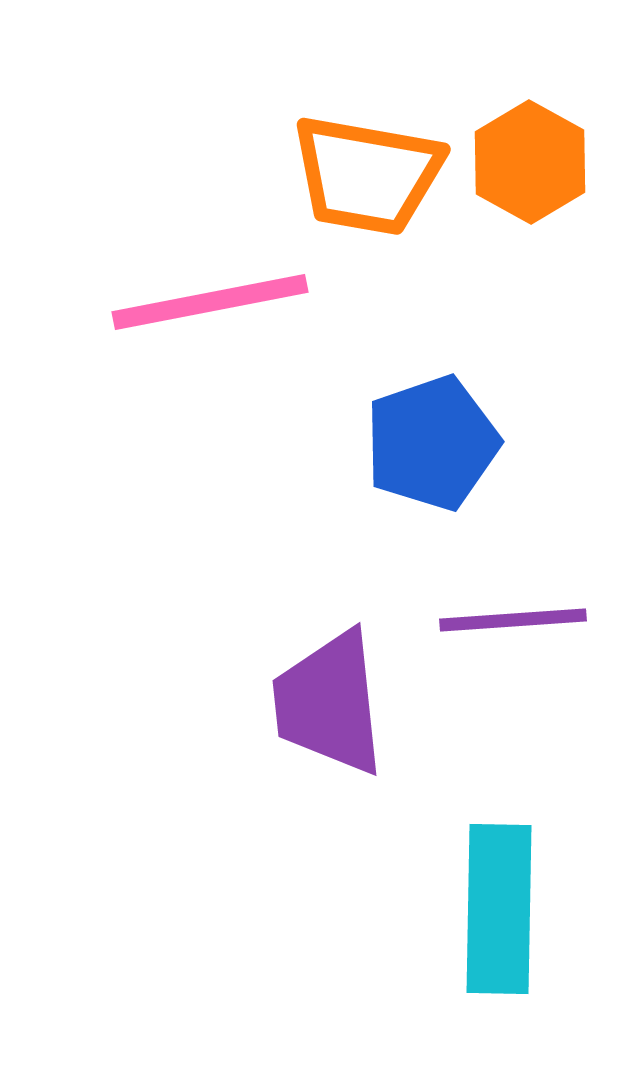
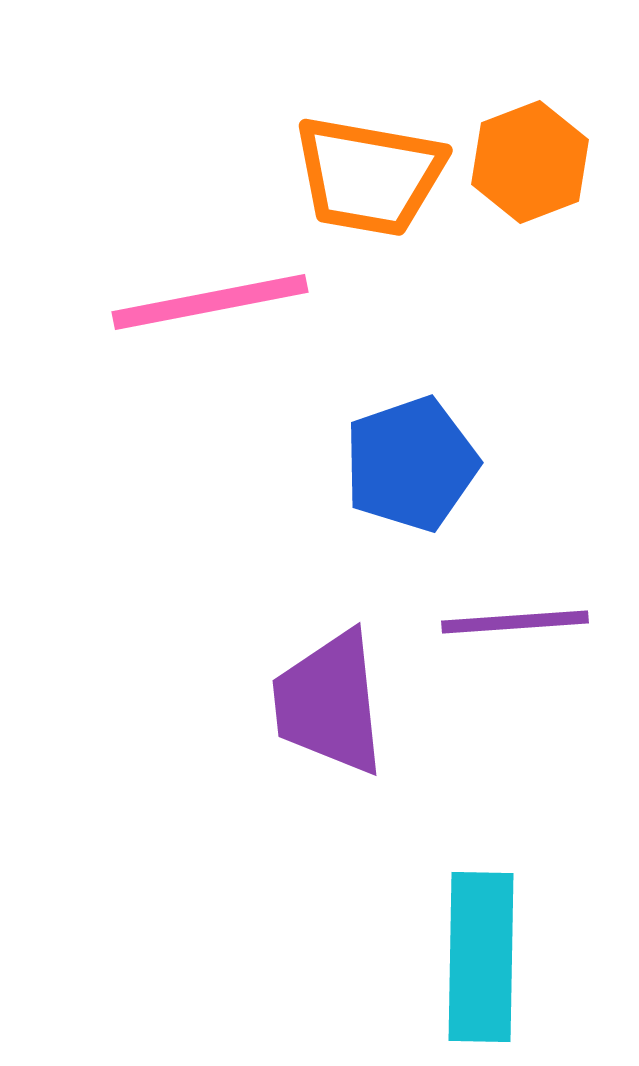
orange hexagon: rotated 10 degrees clockwise
orange trapezoid: moved 2 px right, 1 px down
blue pentagon: moved 21 px left, 21 px down
purple line: moved 2 px right, 2 px down
cyan rectangle: moved 18 px left, 48 px down
